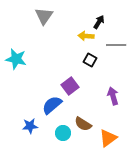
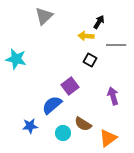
gray triangle: rotated 12 degrees clockwise
